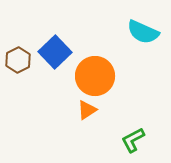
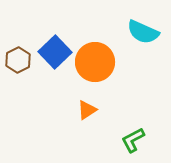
orange circle: moved 14 px up
